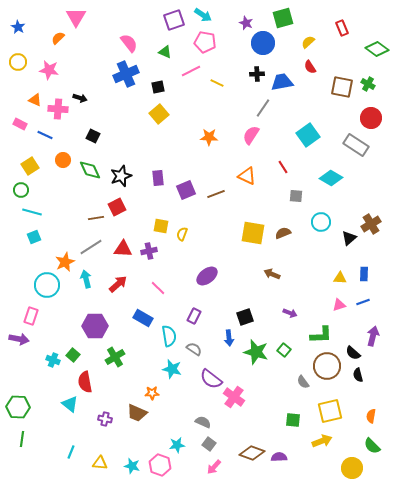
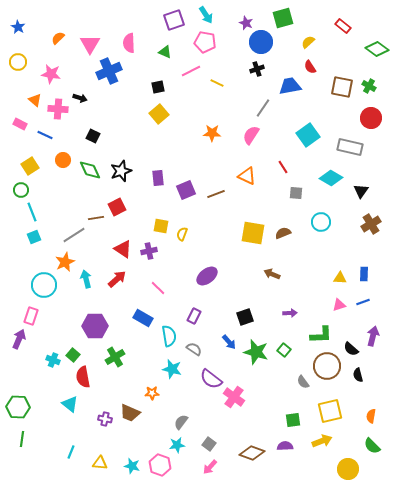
cyan arrow at (203, 15): moved 3 px right; rotated 24 degrees clockwise
pink triangle at (76, 17): moved 14 px right, 27 px down
red rectangle at (342, 28): moved 1 px right, 2 px up; rotated 28 degrees counterclockwise
pink semicircle at (129, 43): rotated 144 degrees counterclockwise
blue circle at (263, 43): moved 2 px left, 1 px up
pink star at (49, 70): moved 2 px right, 4 px down
blue cross at (126, 74): moved 17 px left, 3 px up
black cross at (257, 74): moved 5 px up; rotated 16 degrees counterclockwise
blue trapezoid at (282, 82): moved 8 px right, 4 px down
green cross at (368, 84): moved 1 px right, 2 px down
orange triangle at (35, 100): rotated 16 degrees clockwise
orange star at (209, 137): moved 3 px right, 4 px up
gray rectangle at (356, 145): moved 6 px left, 2 px down; rotated 20 degrees counterclockwise
black star at (121, 176): moved 5 px up
gray square at (296, 196): moved 3 px up
cyan line at (32, 212): rotated 54 degrees clockwise
black triangle at (349, 238): moved 12 px right, 47 px up; rotated 14 degrees counterclockwise
gray line at (91, 247): moved 17 px left, 12 px up
red triangle at (123, 249): rotated 30 degrees clockwise
red arrow at (118, 284): moved 1 px left, 5 px up
cyan circle at (47, 285): moved 3 px left
purple arrow at (290, 313): rotated 24 degrees counterclockwise
blue arrow at (229, 338): moved 4 px down; rotated 35 degrees counterclockwise
purple arrow at (19, 339): rotated 78 degrees counterclockwise
black semicircle at (353, 353): moved 2 px left, 4 px up
red semicircle at (85, 382): moved 2 px left, 5 px up
brown trapezoid at (137, 413): moved 7 px left
green square at (293, 420): rotated 14 degrees counterclockwise
gray semicircle at (203, 422): moved 22 px left; rotated 77 degrees counterclockwise
purple semicircle at (279, 457): moved 6 px right, 11 px up
pink arrow at (214, 467): moved 4 px left
yellow circle at (352, 468): moved 4 px left, 1 px down
